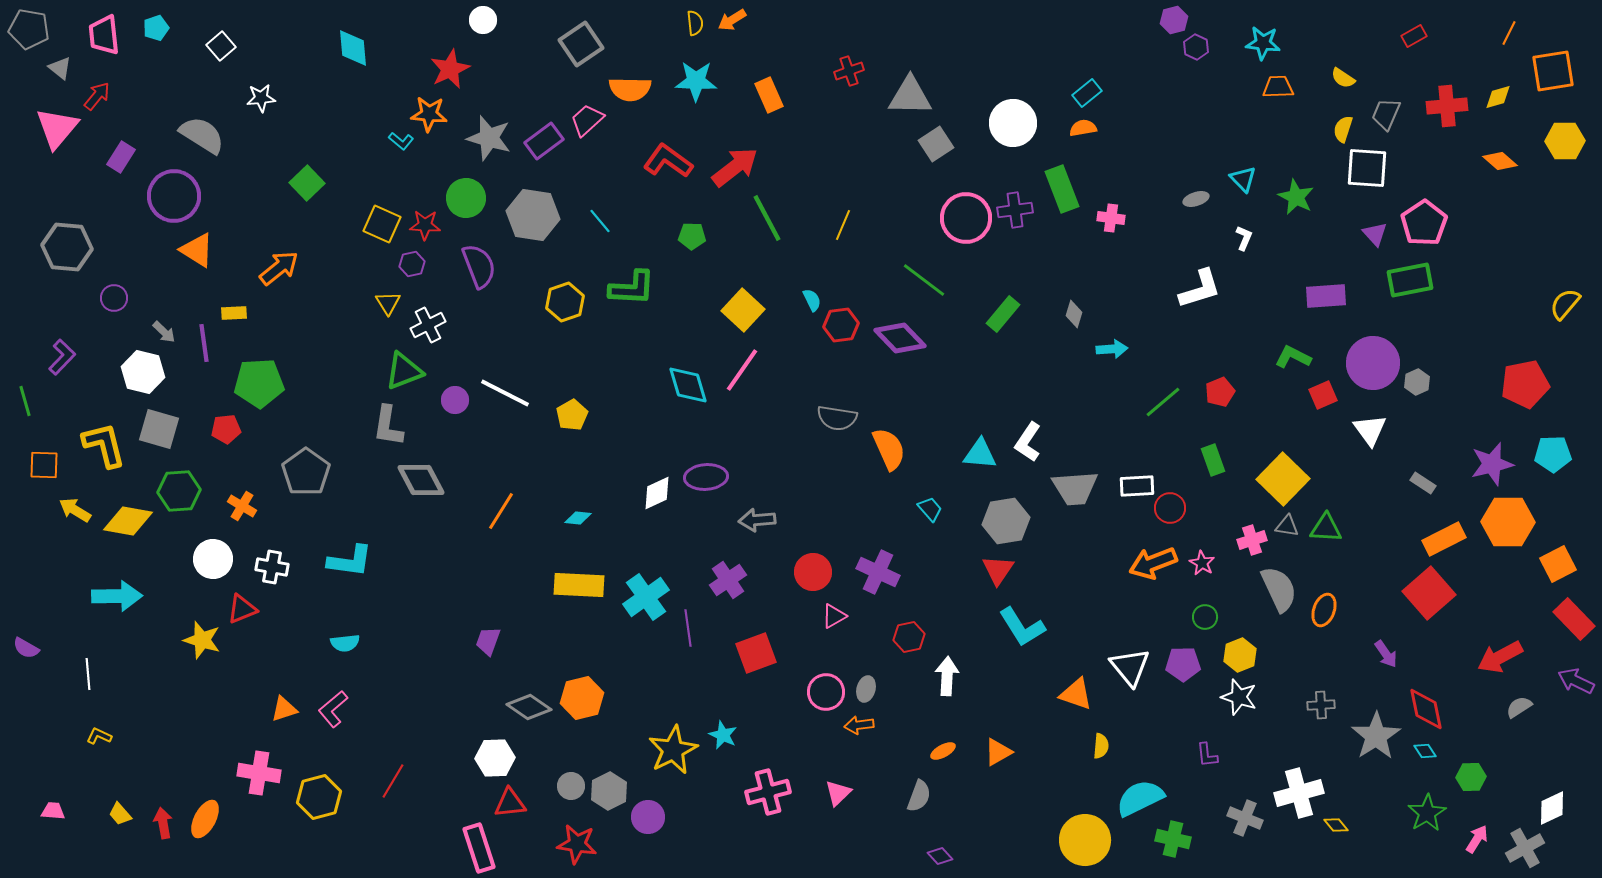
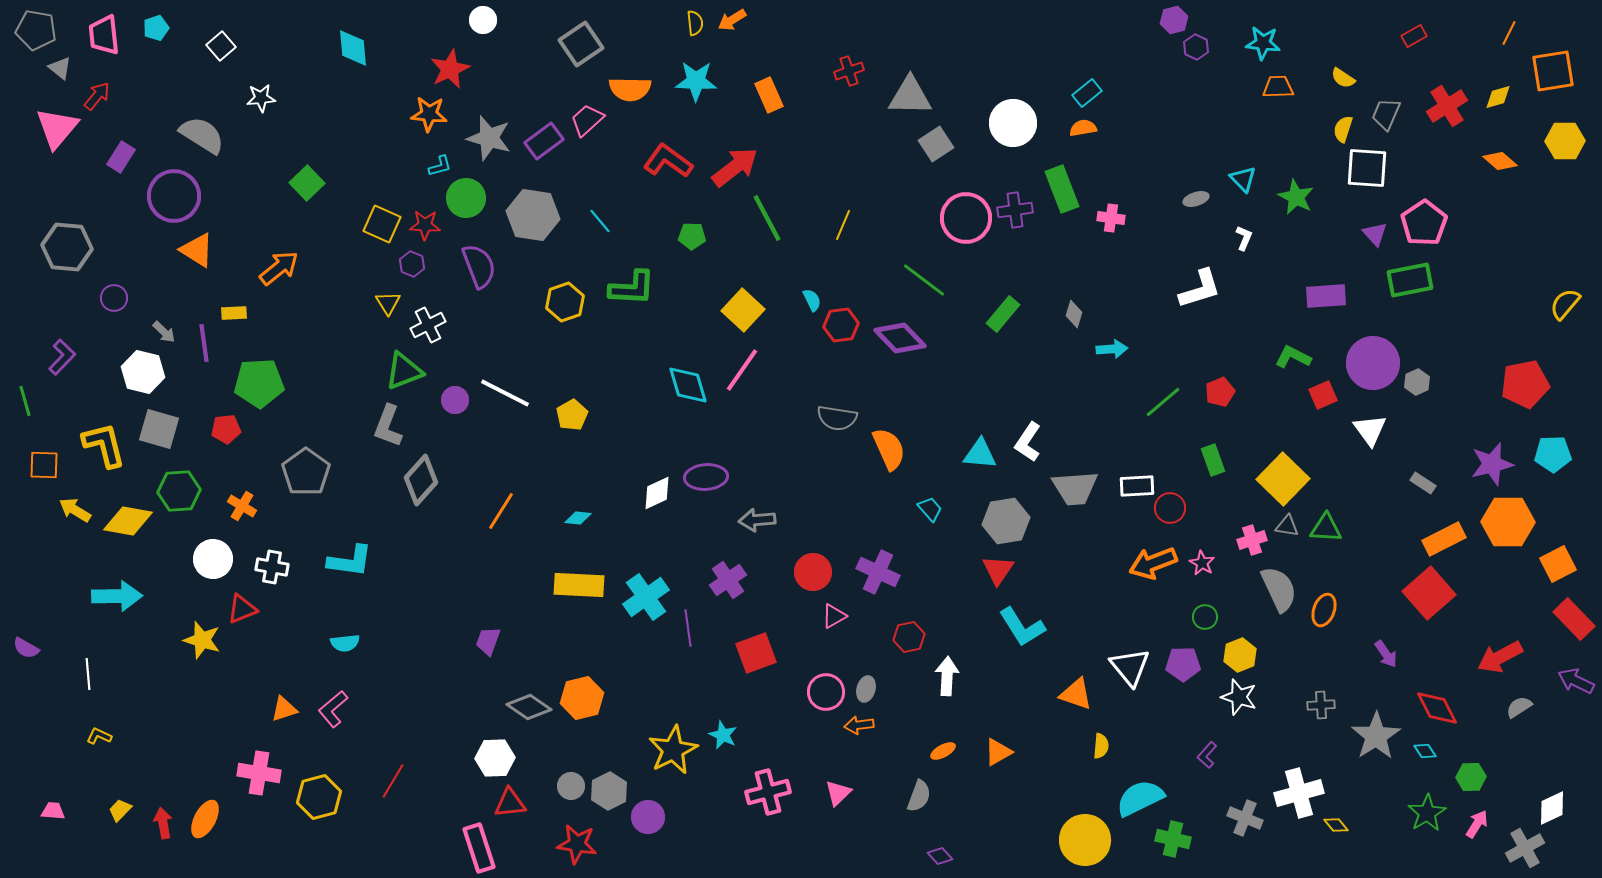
gray pentagon at (29, 29): moved 7 px right, 1 px down
red cross at (1447, 106): rotated 27 degrees counterclockwise
cyan L-shape at (401, 141): moved 39 px right, 25 px down; rotated 55 degrees counterclockwise
purple hexagon at (412, 264): rotated 25 degrees counterclockwise
gray L-shape at (388, 426): rotated 12 degrees clockwise
gray diamond at (421, 480): rotated 69 degrees clockwise
red diamond at (1426, 709): moved 11 px right, 1 px up; rotated 15 degrees counterclockwise
purple L-shape at (1207, 755): rotated 48 degrees clockwise
yellow trapezoid at (120, 814): moved 4 px up; rotated 85 degrees clockwise
pink arrow at (1477, 839): moved 15 px up
